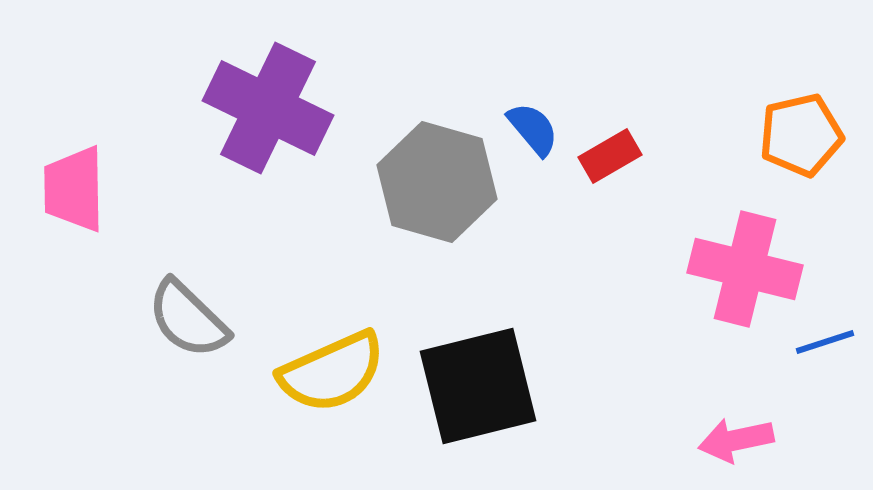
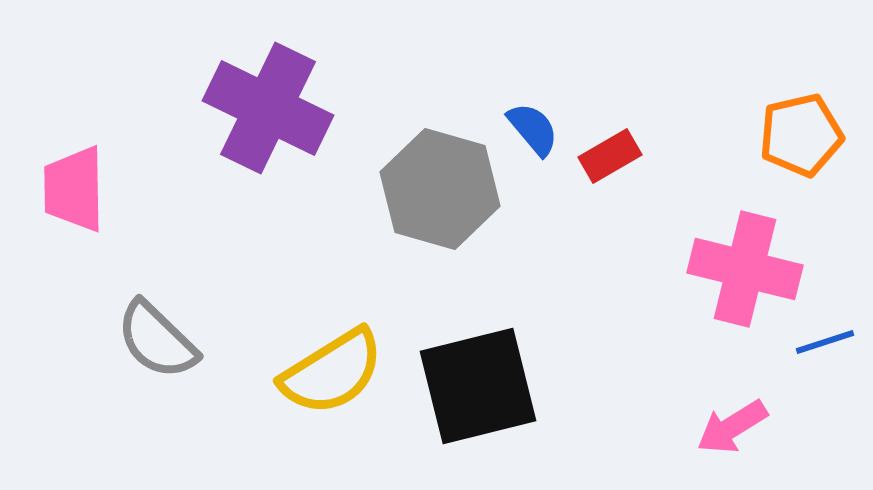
gray hexagon: moved 3 px right, 7 px down
gray semicircle: moved 31 px left, 21 px down
yellow semicircle: rotated 8 degrees counterclockwise
pink arrow: moved 4 px left, 13 px up; rotated 20 degrees counterclockwise
